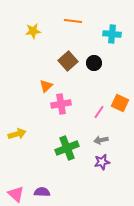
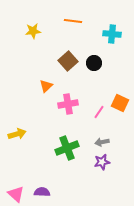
pink cross: moved 7 px right
gray arrow: moved 1 px right, 2 px down
